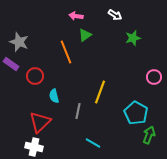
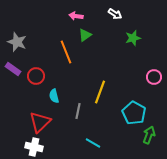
white arrow: moved 1 px up
gray star: moved 2 px left
purple rectangle: moved 2 px right, 5 px down
red circle: moved 1 px right
cyan pentagon: moved 2 px left
